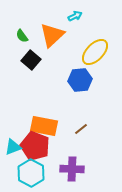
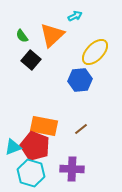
cyan hexagon: rotated 12 degrees counterclockwise
